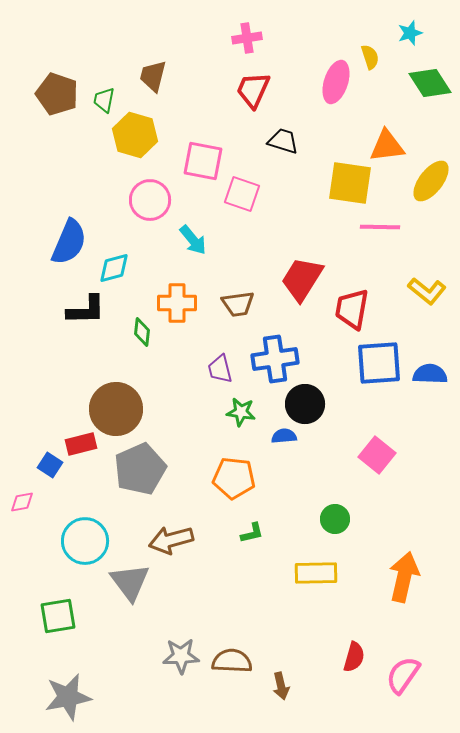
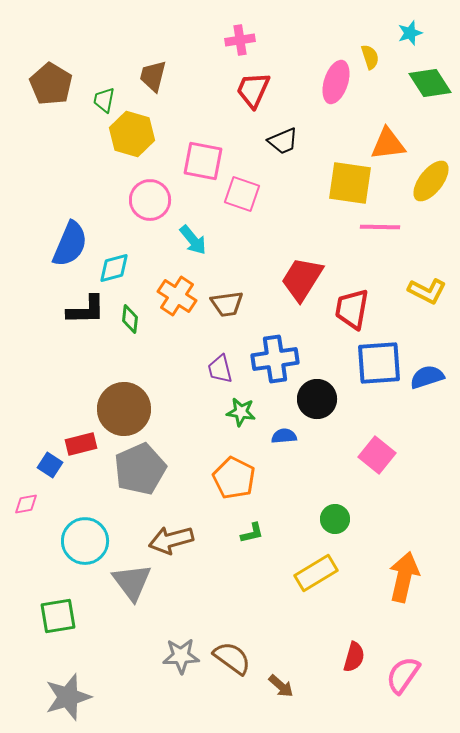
pink cross at (247, 38): moved 7 px left, 2 px down
brown pentagon at (57, 94): moved 6 px left, 10 px up; rotated 12 degrees clockwise
yellow hexagon at (135, 135): moved 3 px left, 1 px up
black trapezoid at (283, 141): rotated 140 degrees clockwise
orange triangle at (387, 146): moved 1 px right, 2 px up
blue semicircle at (69, 242): moved 1 px right, 2 px down
yellow L-shape at (427, 291): rotated 12 degrees counterclockwise
orange cross at (177, 303): moved 7 px up; rotated 33 degrees clockwise
brown trapezoid at (238, 304): moved 11 px left
green diamond at (142, 332): moved 12 px left, 13 px up
blue semicircle at (430, 374): moved 3 px left, 3 px down; rotated 20 degrees counterclockwise
black circle at (305, 404): moved 12 px right, 5 px up
brown circle at (116, 409): moved 8 px right
orange pentagon at (234, 478): rotated 21 degrees clockwise
pink diamond at (22, 502): moved 4 px right, 2 px down
yellow rectangle at (316, 573): rotated 30 degrees counterclockwise
gray triangle at (130, 582): moved 2 px right
brown semicircle at (232, 661): moved 3 px up; rotated 33 degrees clockwise
brown arrow at (281, 686): rotated 36 degrees counterclockwise
gray star at (68, 697): rotated 6 degrees counterclockwise
